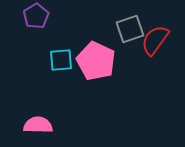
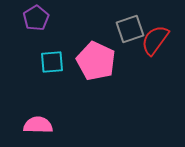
purple pentagon: moved 2 px down
cyan square: moved 9 px left, 2 px down
